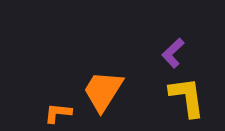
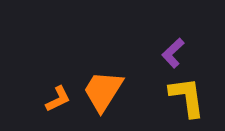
orange L-shape: moved 14 px up; rotated 148 degrees clockwise
